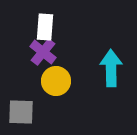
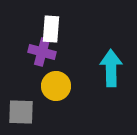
white rectangle: moved 6 px right, 2 px down
purple cross: moved 1 px left; rotated 24 degrees counterclockwise
yellow circle: moved 5 px down
